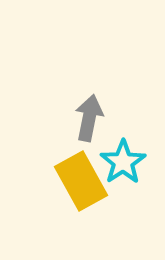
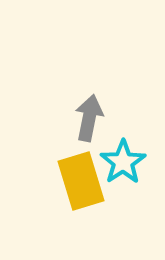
yellow rectangle: rotated 12 degrees clockwise
